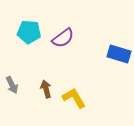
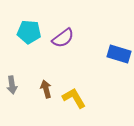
gray arrow: rotated 18 degrees clockwise
